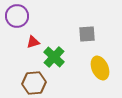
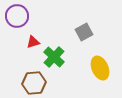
gray square: moved 3 px left, 2 px up; rotated 24 degrees counterclockwise
